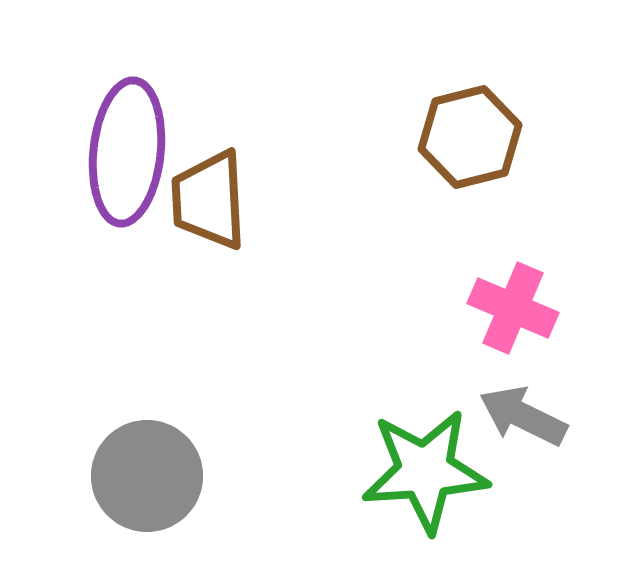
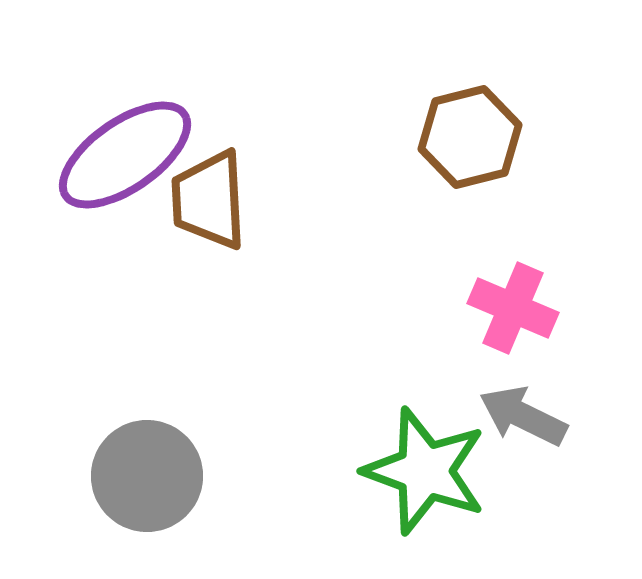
purple ellipse: moved 2 px left, 3 px down; rotated 49 degrees clockwise
green star: rotated 24 degrees clockwise
